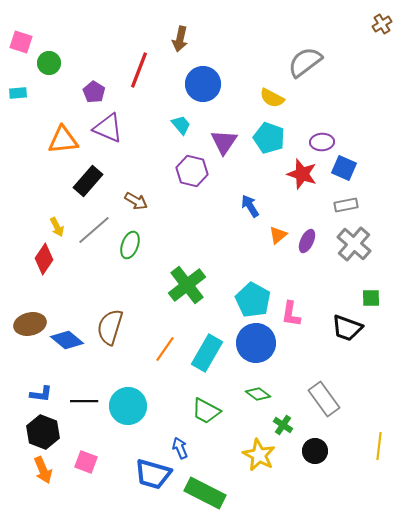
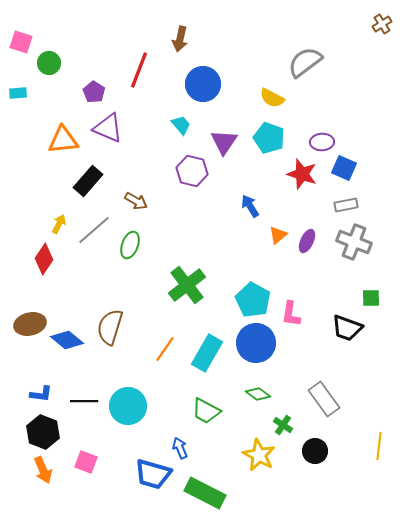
yellow arrow at (57, 227): moved 2 px right, 3 px up; rotated 126 degrees counterclockwise
gray cross at (354, 244): moved 2 px up; rotated 20 degrees counterclockwise
